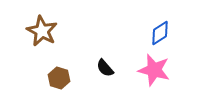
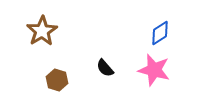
brown star: rotated 12 degrees clockwise
brown hexagon: moved 2 px left, 2 px down
